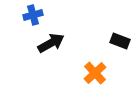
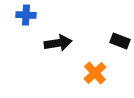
blue cross: moved 7 px left; rotated 18 degrees clockwise
black arrow: moved 7 px right; rotated 20 degrees clockwise
